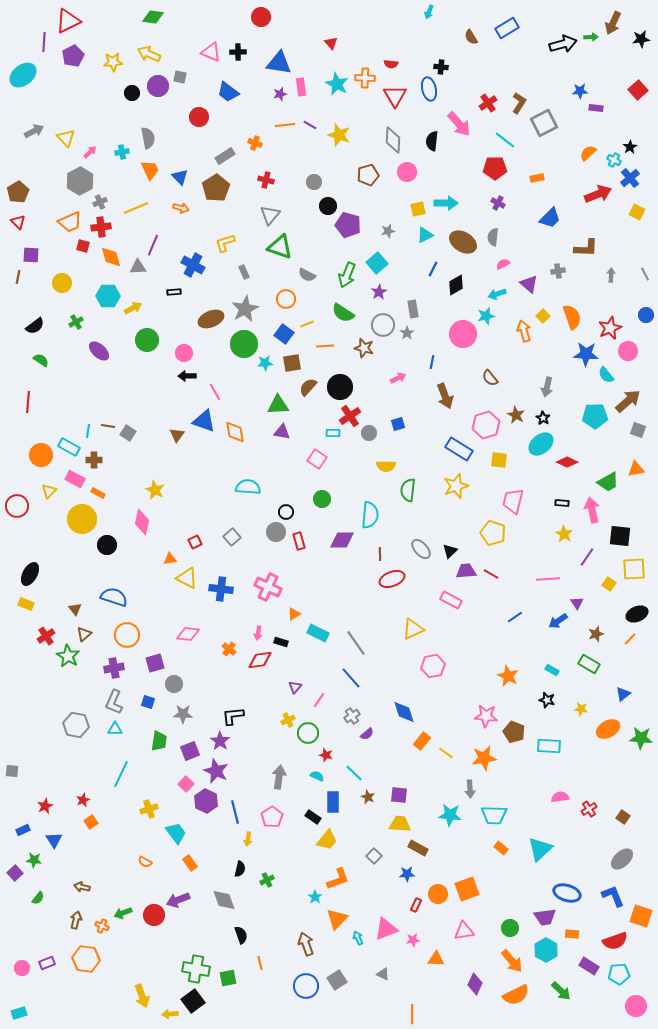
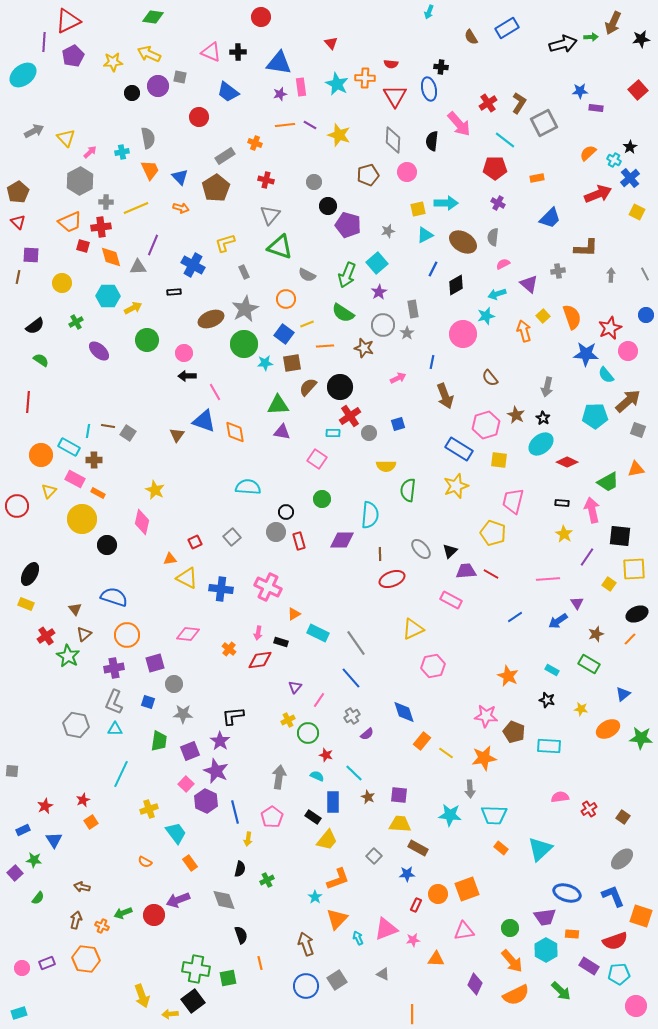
gray cross at (100, 202): moved 6 px right; rotated 24 degrees clockwise
